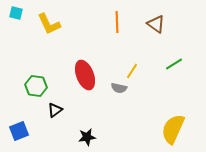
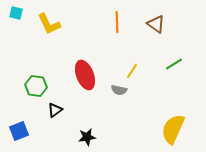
gray semicircle: moved 2 px down
